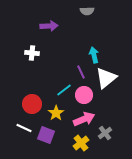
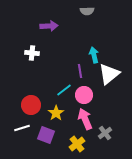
purple line: moved 1 px left, 1 px up; rotated 16 degrees clockwise
white triangle: moved 3 px right, 4 px up
red circle: moved 1 px left, 1 px down
pink arrow: moved 1 px right; rotated 90 degrees counterclockwise
white line: moved 2 px left; rotated 42 degrees counterclockwise
yellow cross: moved 4 px left, 1 px down
